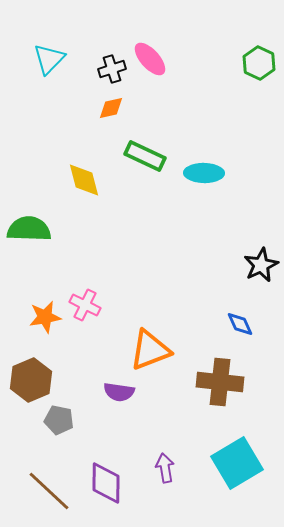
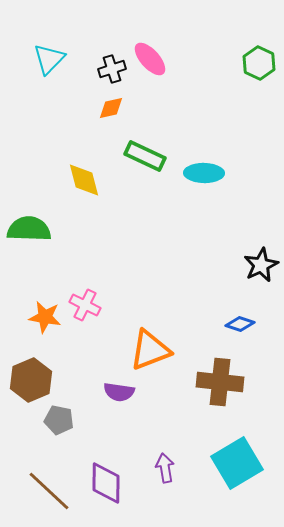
orange star: rotated 20 degrees clockwise
blue diamond: rotated 48 degrees counterclockwise
